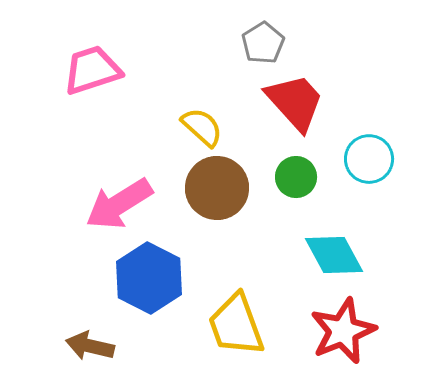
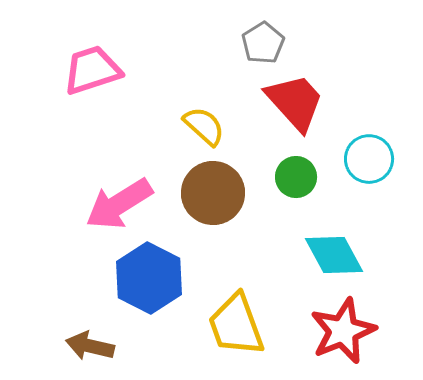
yellow semicircle: moved 2 px right, 1 px up
brown circle: moved 4 px left, 5 px down
